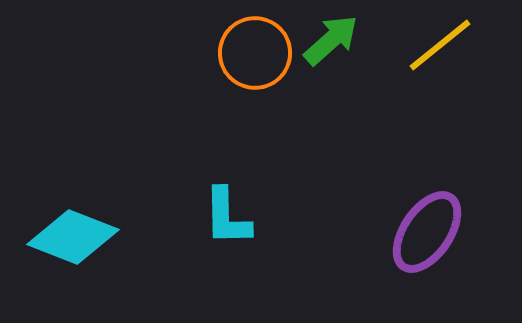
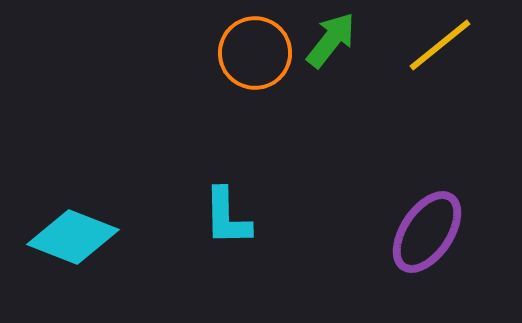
green arrow: rotated 10 degrees counterclockwise
